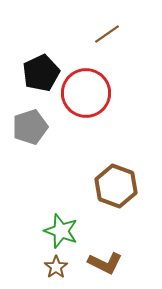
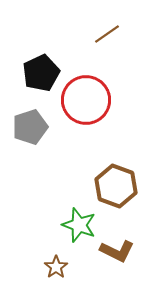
red circle: moved 7 px down
green star: moved 18 px right, 6 px up
brown L-shape: moved 12 px right, 12 px up
